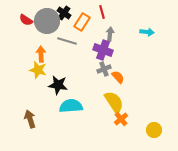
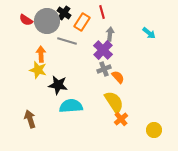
cyan arrow: moved 2 px right, 1 px down; rotated 32 degrees clockwise
purple cross: rotated 24 degrees clockwise
